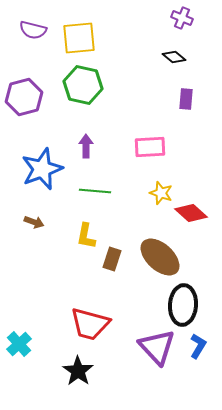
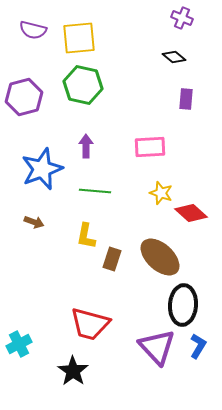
cyan cross: rotated 15 degrees clockwise
black star: moved 5 px left
